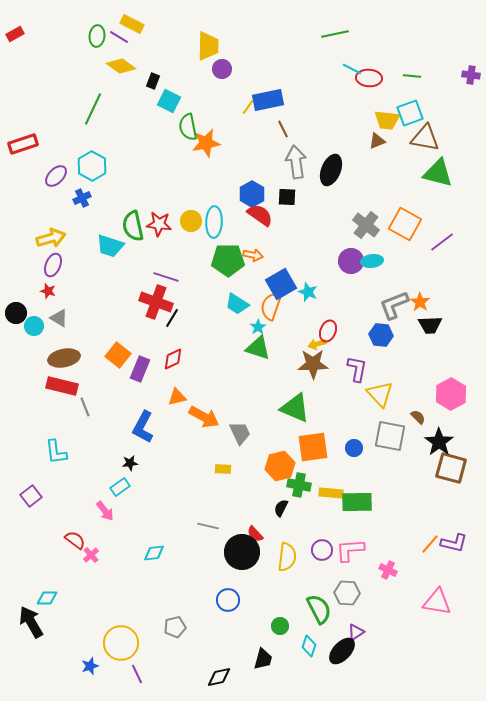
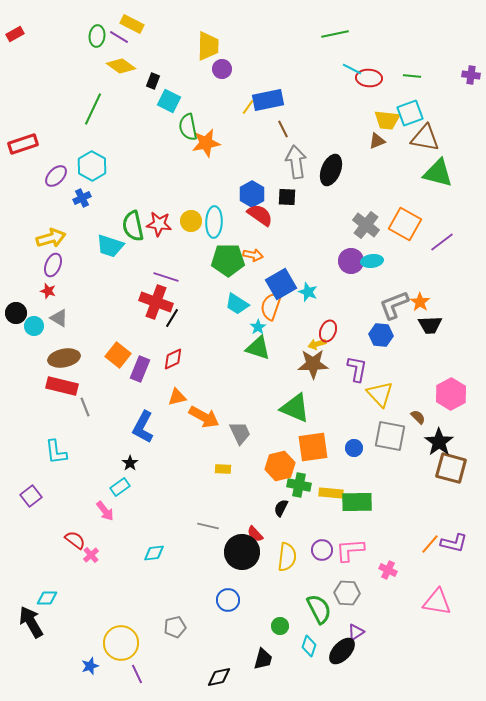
black star at (130, 463): rotated 28 degrees counterclockwise
